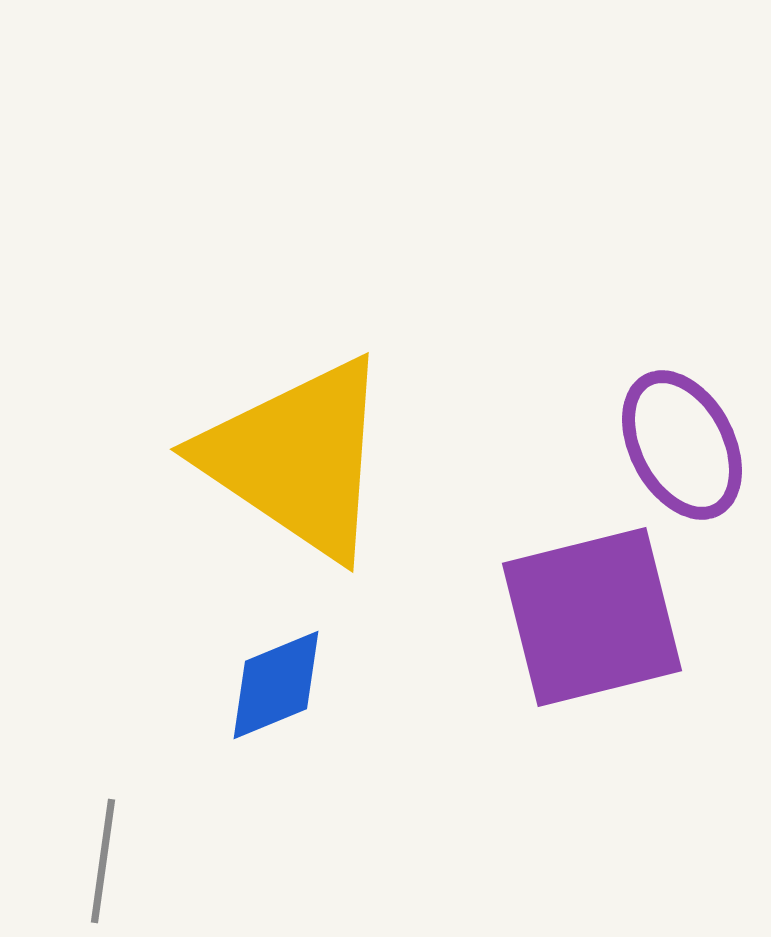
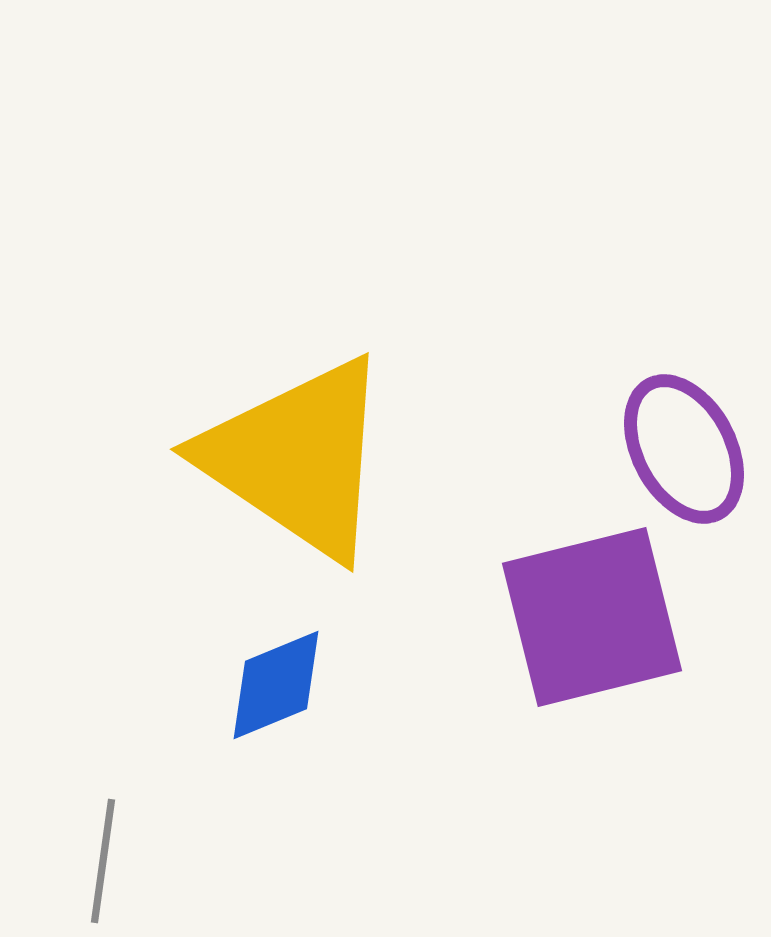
purple ellipse: moved 2 px right, 4 px down
